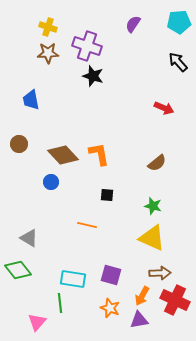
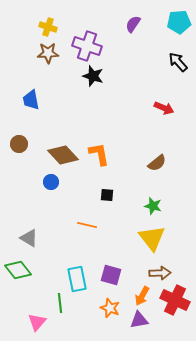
yellow triangle: rotated 28 degrees clockwise
cyan rectangle: moved 4 px right; rotated 70 degrees clockwise
